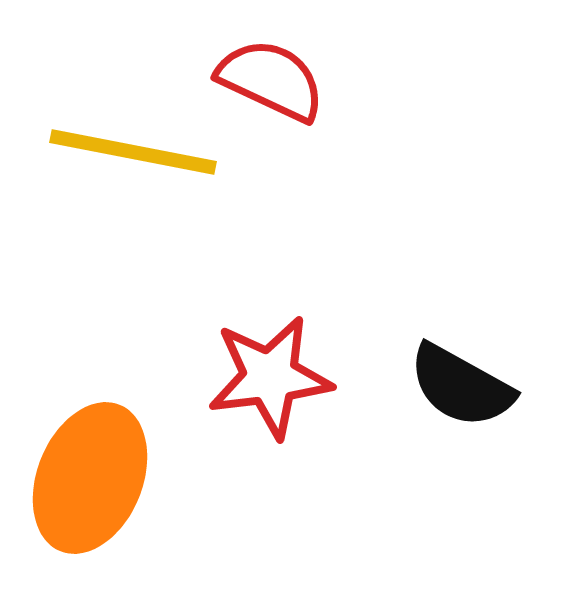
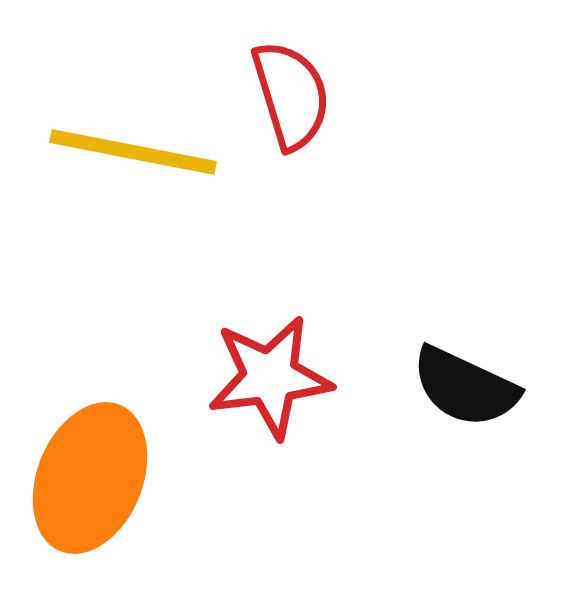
red semicircle: moved 20 px right, 15 px down; rotated 48 degrees clockwise
black semicircle: moved 4 px right, 1 px down; rotated 4 degrees counterclockwise
